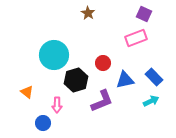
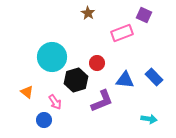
purple square: moved 1 px down
pink rectangle: moved 14 px left, 5 px up
cyan circle: moved 2 px left, 2 px down
red circle: moved 6 px left
blue triangle: rotated 18 degrees clockwise
cyan arrow: moved 2 px left, 18 px down; rotated 35 degrees clockwise
pink arrow: moved 2 px left, 3 px up; rotated 35 degrees counterclockwise
blue circle: moved 1 px right, 3 px up
